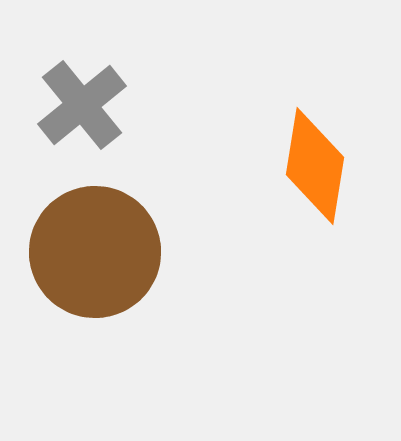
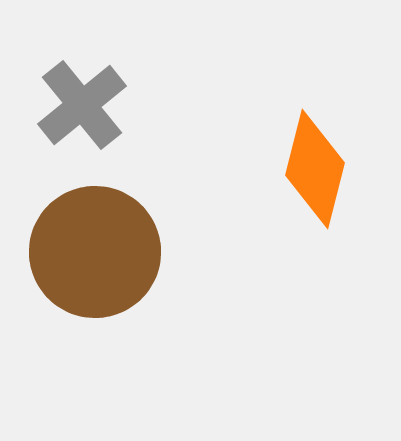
orange diamond: moved 3 px down; rotated 5 degrees clockwise
